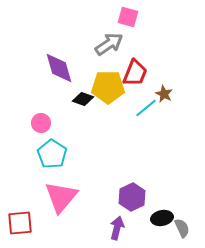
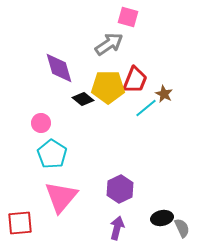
red trapezoid: moved 7 px down
black diamond: rotated 20 degrees clockwise
purple hexagon: moved 12 px left, 8 px up
